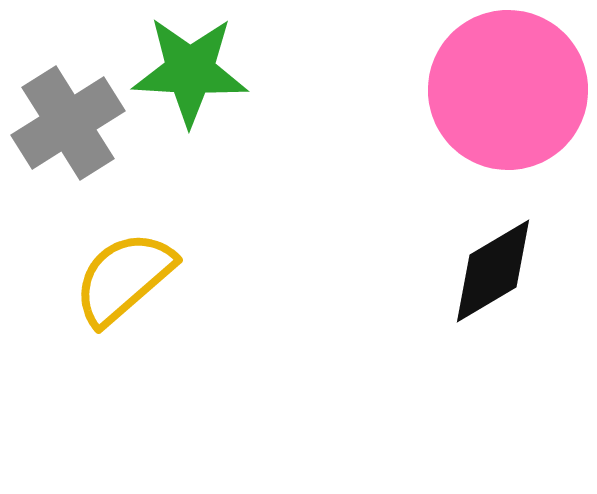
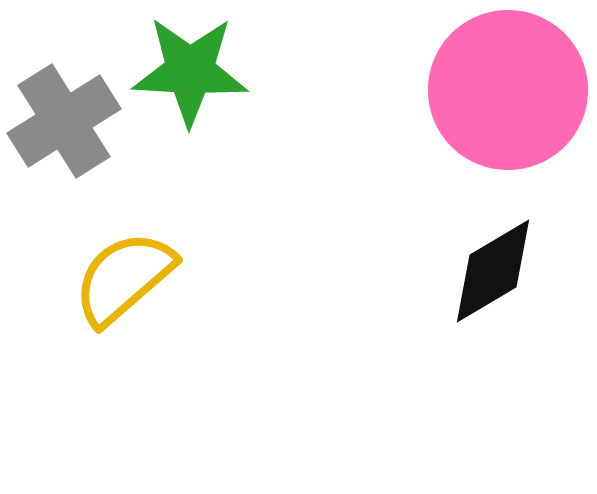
gray cross: moved 4 px left, 2 px up
